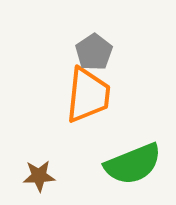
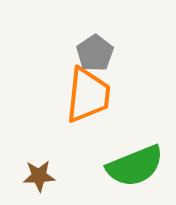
gray pentagon: moved 1 px right, 1 px down
green semicircle: moved 2 px right, 2 px down
